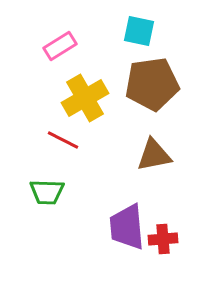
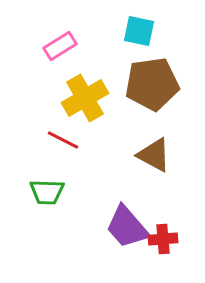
brown triangle: rotated 39 degrees clockwise
purple trapezoid: rotated 36 degrees counterclockwise
